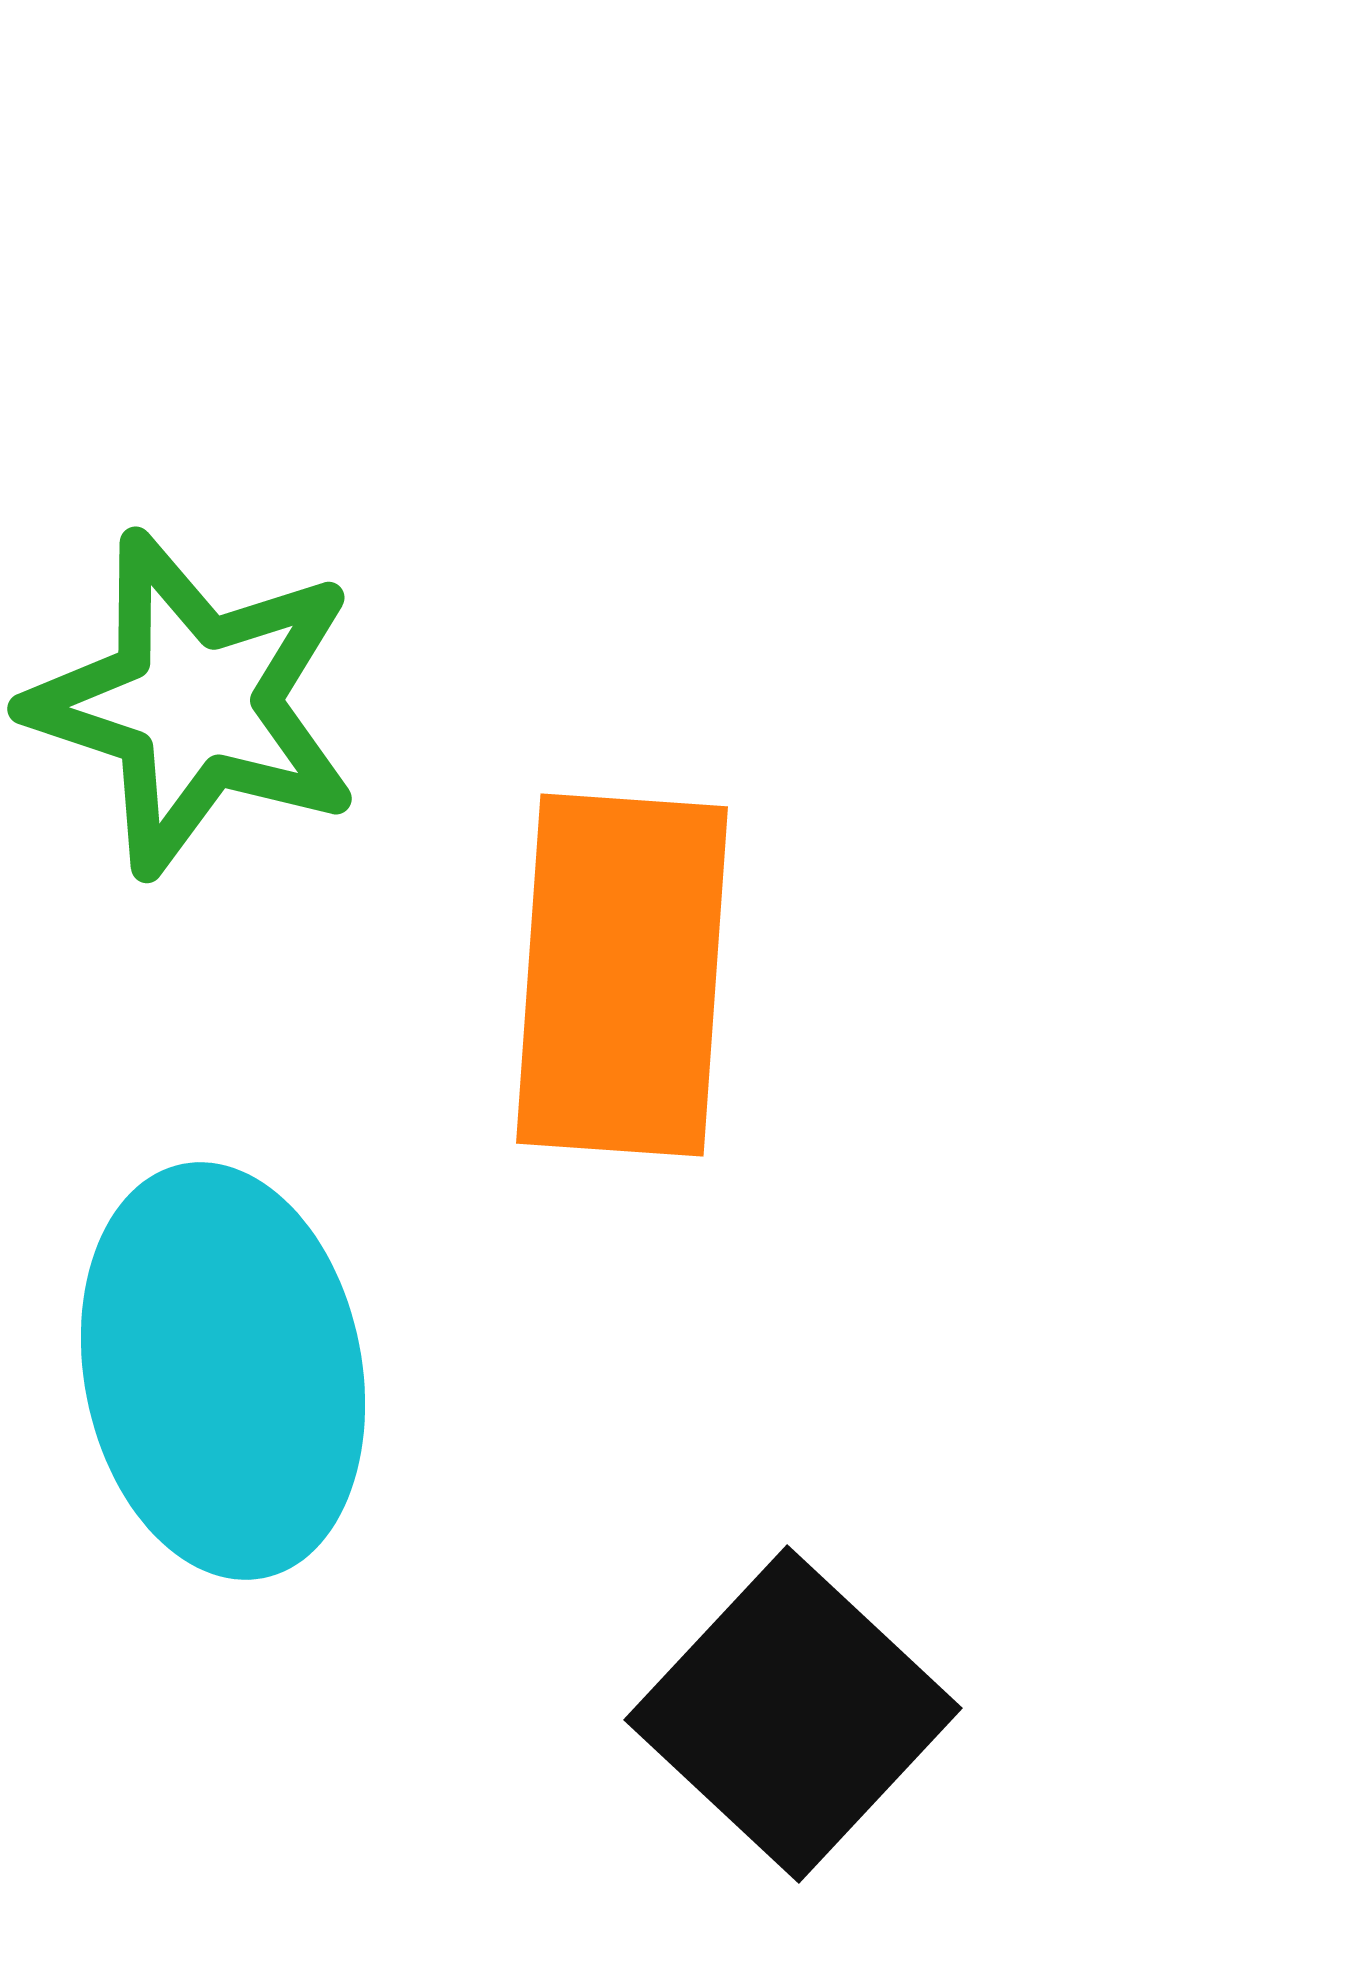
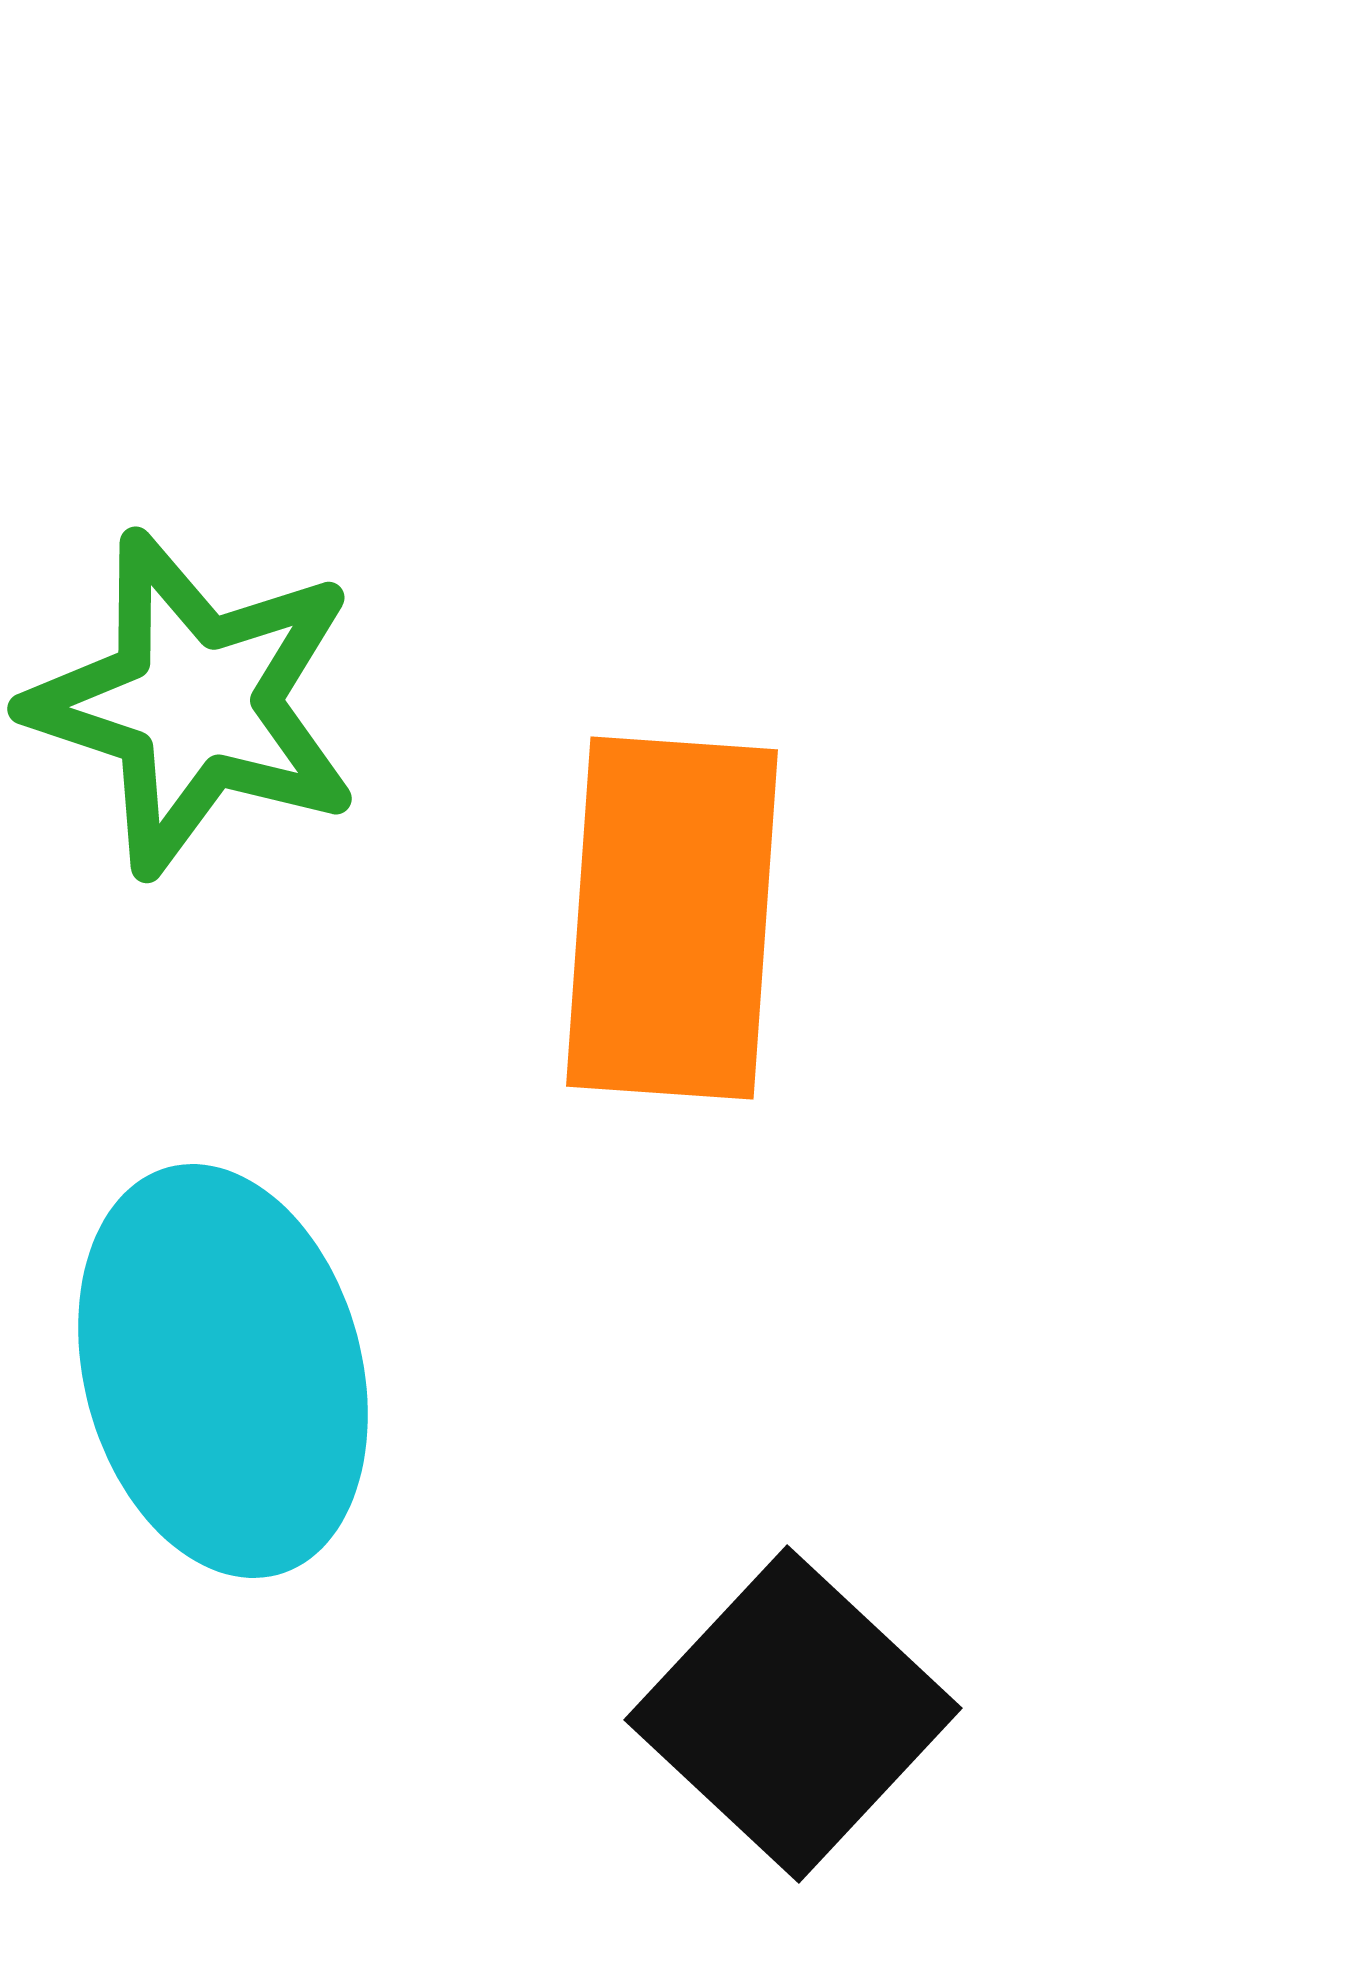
orange rectangle: moved 50 px right, 57 px up
cyan ellipse: rotated 4 degrees counterclockwise
